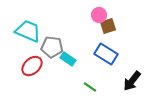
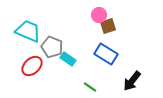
gray pentagon: rotated 15 degrees clockwise
